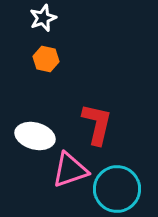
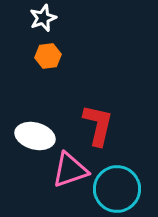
orange hexagon: moved 2 px right, 3 px up; rotated 20 degrees counterclockwise
red L-shape: moved 1 px right, 1 px down
